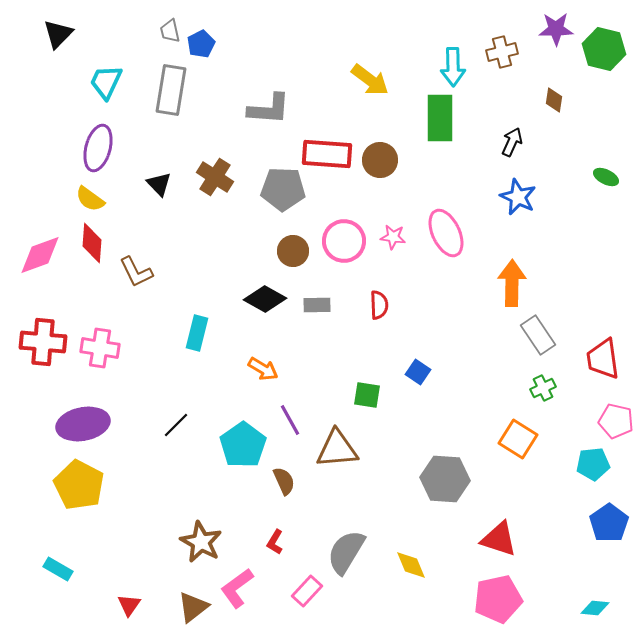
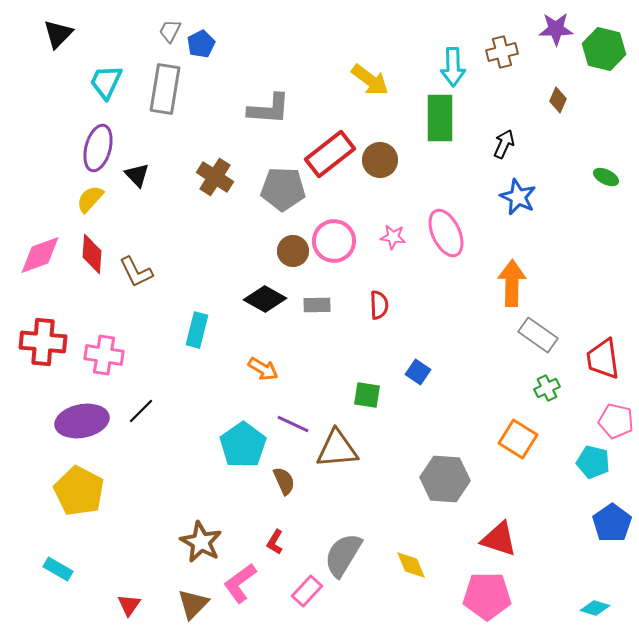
gray trapezoid at (170, 31): rotated 40 degrees clockwise
gray rectangle at (171, 90): moved 6 px left, 1 px up
brown diamond at (554, 100): moved 4 px right; rotated 15 degrees clockwise
black arrow at (512, 142): moved 8 px left, 2 px down
red rectangle at (327, 154): moved 3 px right; rotated 42 degrees counterclockwise
black triangle at (159, 184): moved 22 px left, 9 px up
yellow semicircle at (90, 199): rotated 96 degrees clockwise
pink circle at (344, 241): moved 10 px left
red diamond at (92, 243): moved 11 px down
cyan rectangle at (197, 333): moved 3 px up
gray rectangle at (538, 335): rotated 21 degrees counterclockwise
pink cross at (100, 348): moved 4 px right, 7 px down
green cross at (543, 388): moved 4 px right
purple line at (290, 420): moved 3 px right, 4 px down; rotated 36 degrees counterclockwise
purple ellipse at (83, 424): moved 1 px left, 3 px up
black line at (176, 425): moved 35 px left, 14 px up
cyan pentagon at (593, 464): moved 2 px up; rotated 20 degrees clockwise
yellow pentagon at (79, 485): moved 6 px down
blue pentagon at (609, 523): moved 3 px right
gray semicircle at (346, 552): moved 3 px left, 3 px down
pink L-shape at (237, 588): moved 3 px right, 5 px up
pink pentagon at (498, 599): moved 11 px left, 3 px up; rotated 12 degrees clockwise
brown triangle at (193, 607): moved 3 px up; rotated 8 degrees counterclockwise
cyan diamond at (595, 608): rotated 12 degrees clockwise
